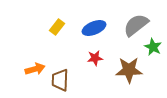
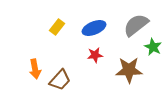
red star: moved 3 px up
orange arrow: rotated 96 degrees clockwise
brown trapezoid: rotated 140 degrees counterclockwise
